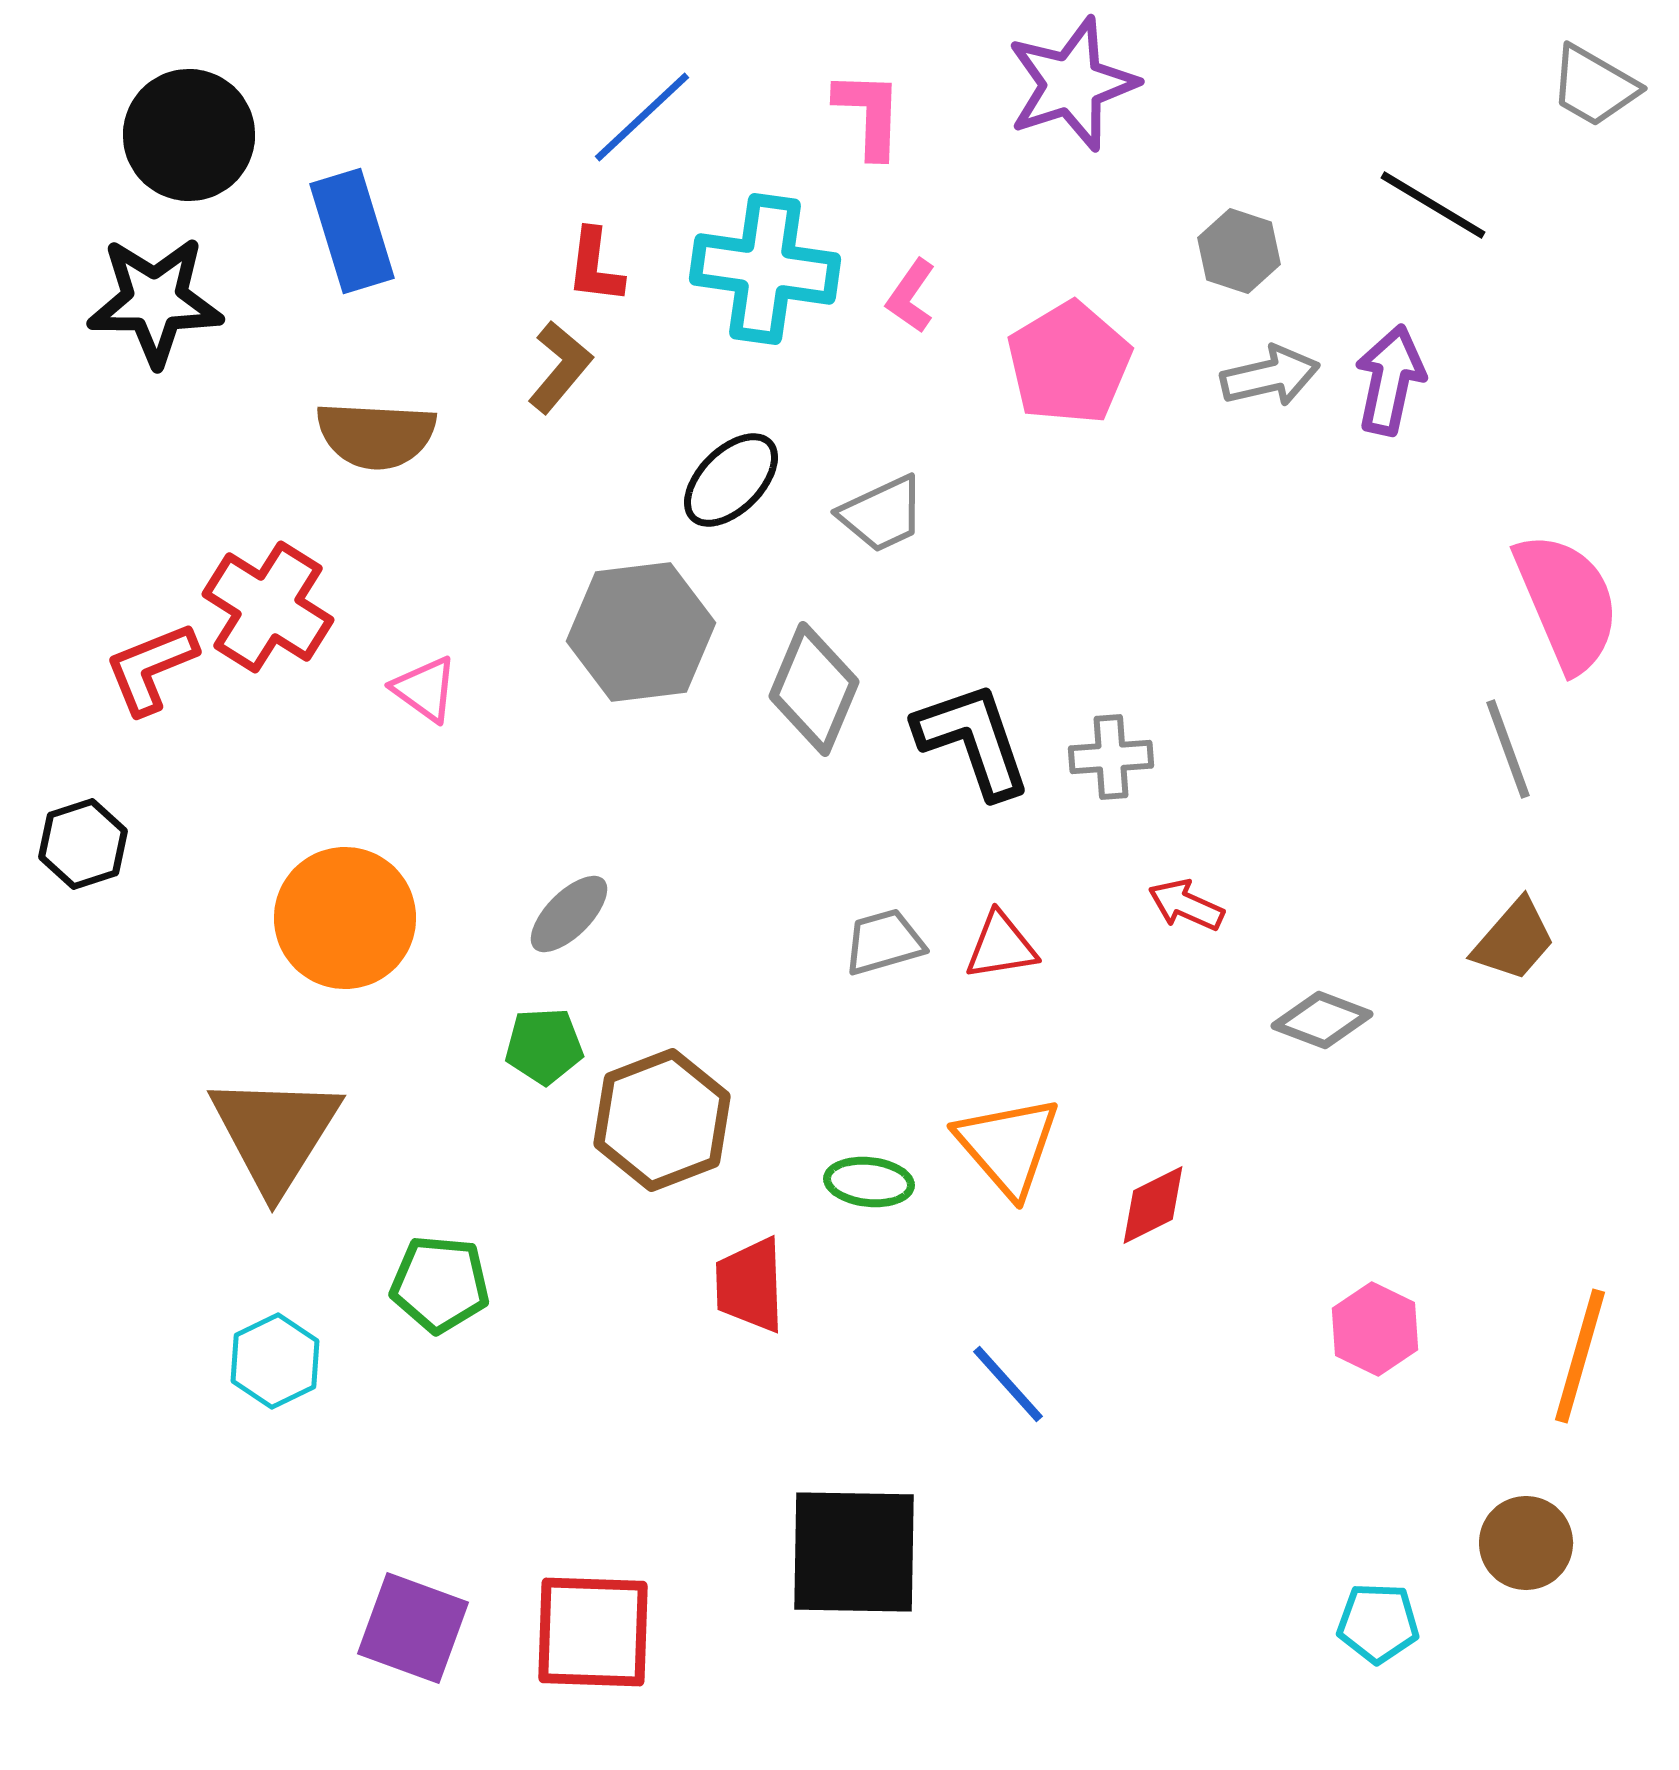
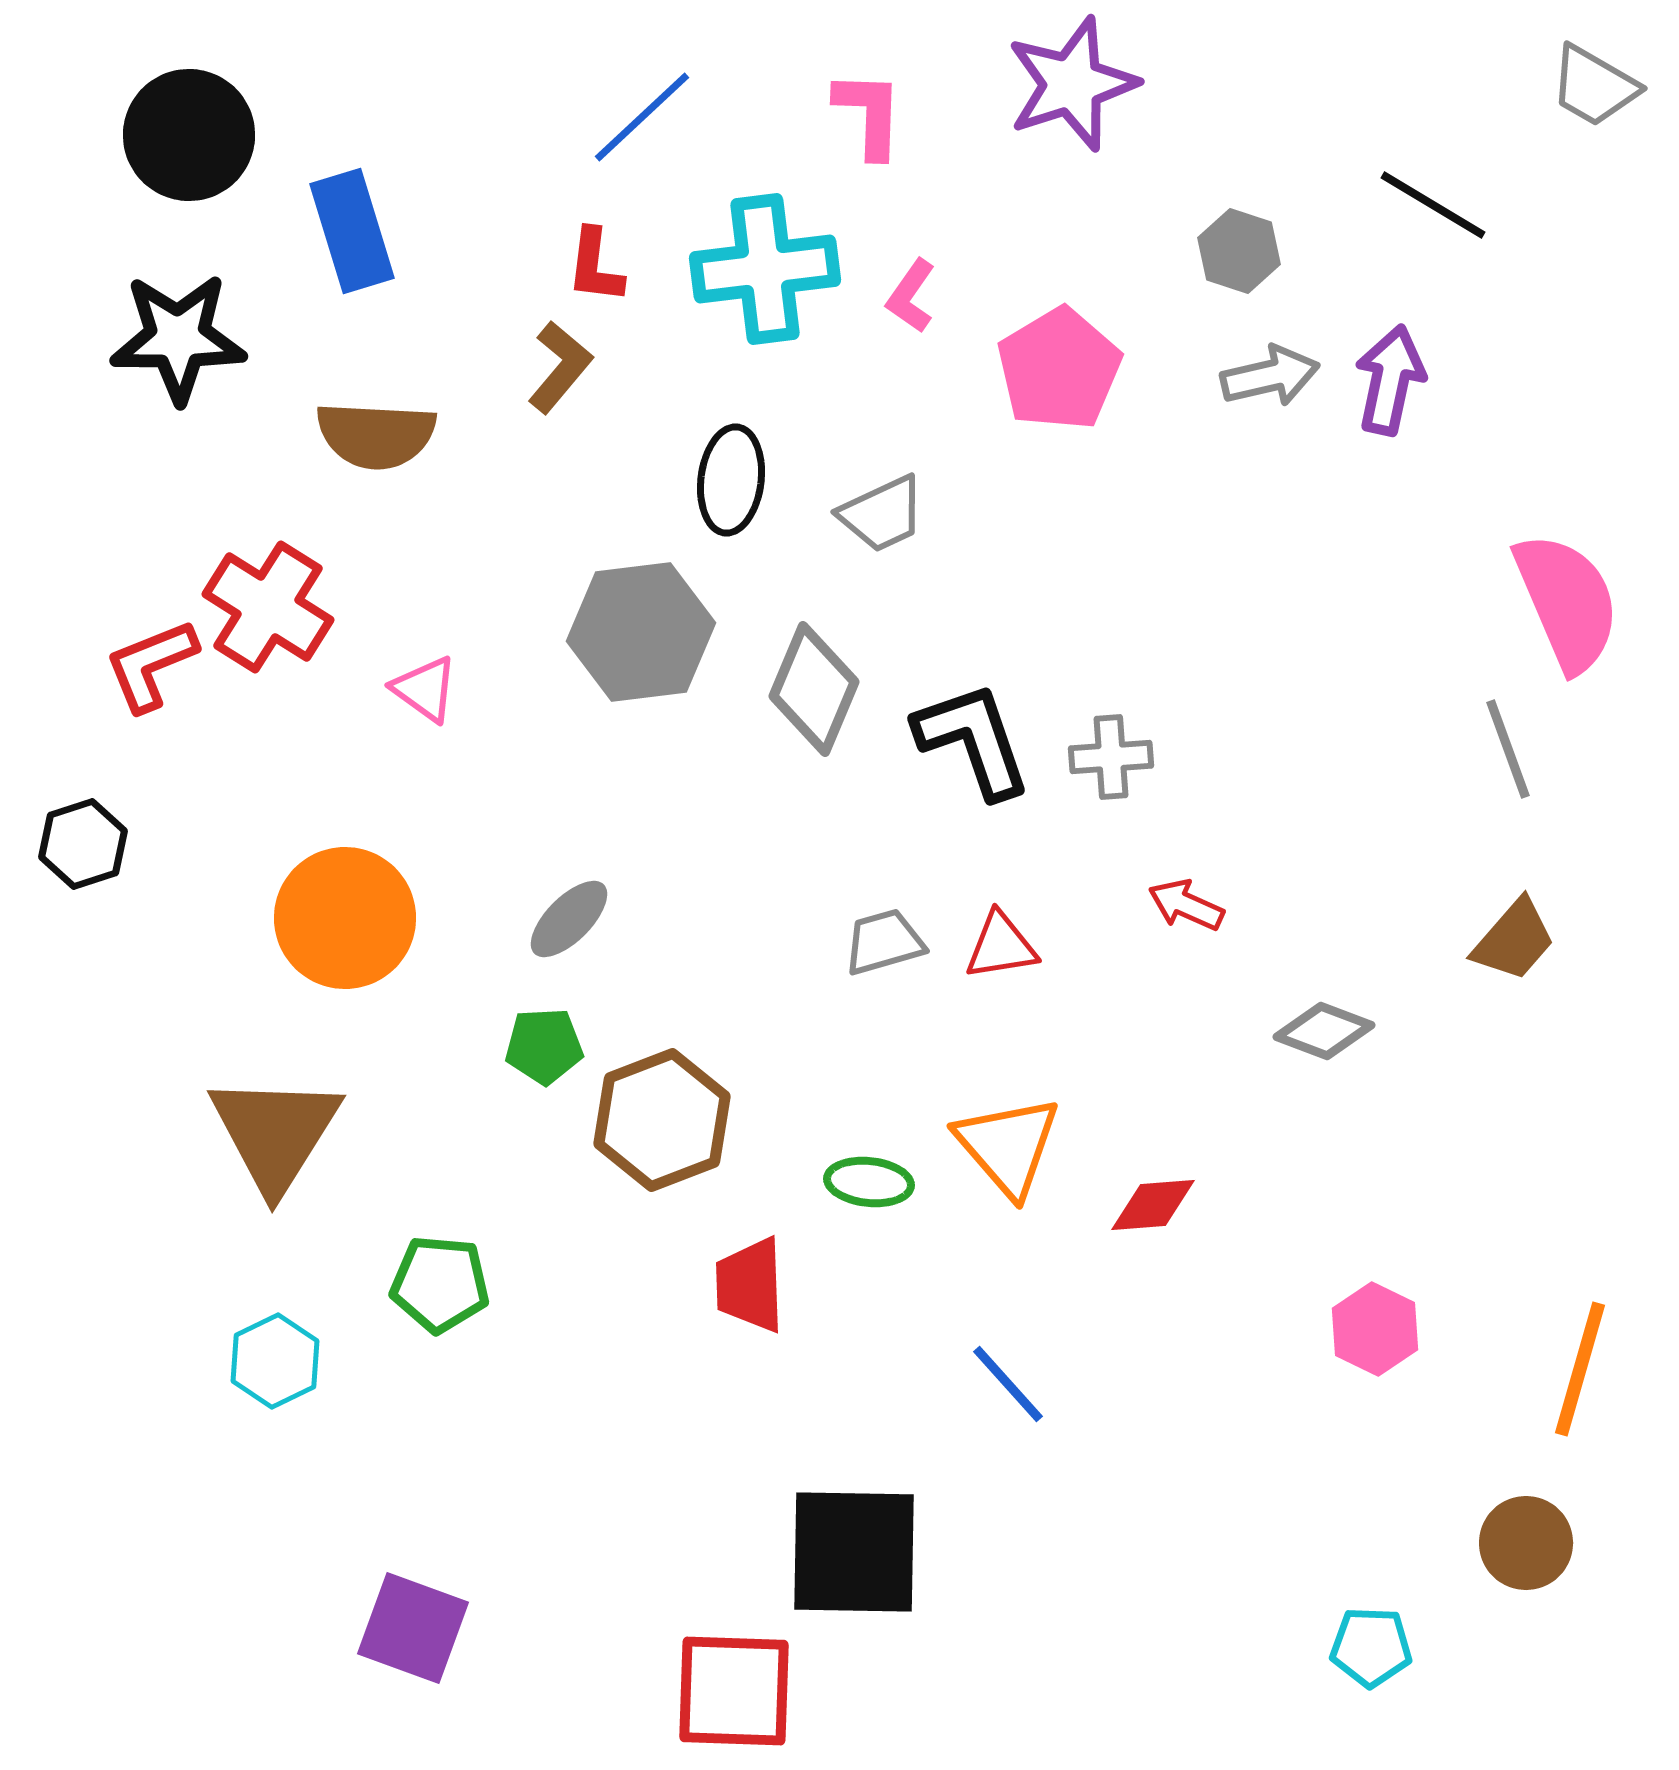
cyan cross at (765, 269): rotated 15 degrees counterclockwise
black star at (155, 301): moved 23 px right, 37 px down
pink pentagon at (1069, 363): moved 10 px left, 6 px down
black ellipse at (731, 480): rotated 38 degrees counterclockwise
red L-shape at (151, 668): moved 3 px up
gray ellipse at (569, 914): moved 5 px down
gray diamond at (1322, 1020): moved 2 px right, 11 px down
red diamond at (1153, 1205): rotated 22 degrees clockwise
orange line at (1580, 1356): moved 13 px down
cyan pentagon at (1378, 1623): moved 7 px left, 24 px down
red square at (593, 1632): moved 141 px right, 59 px down
